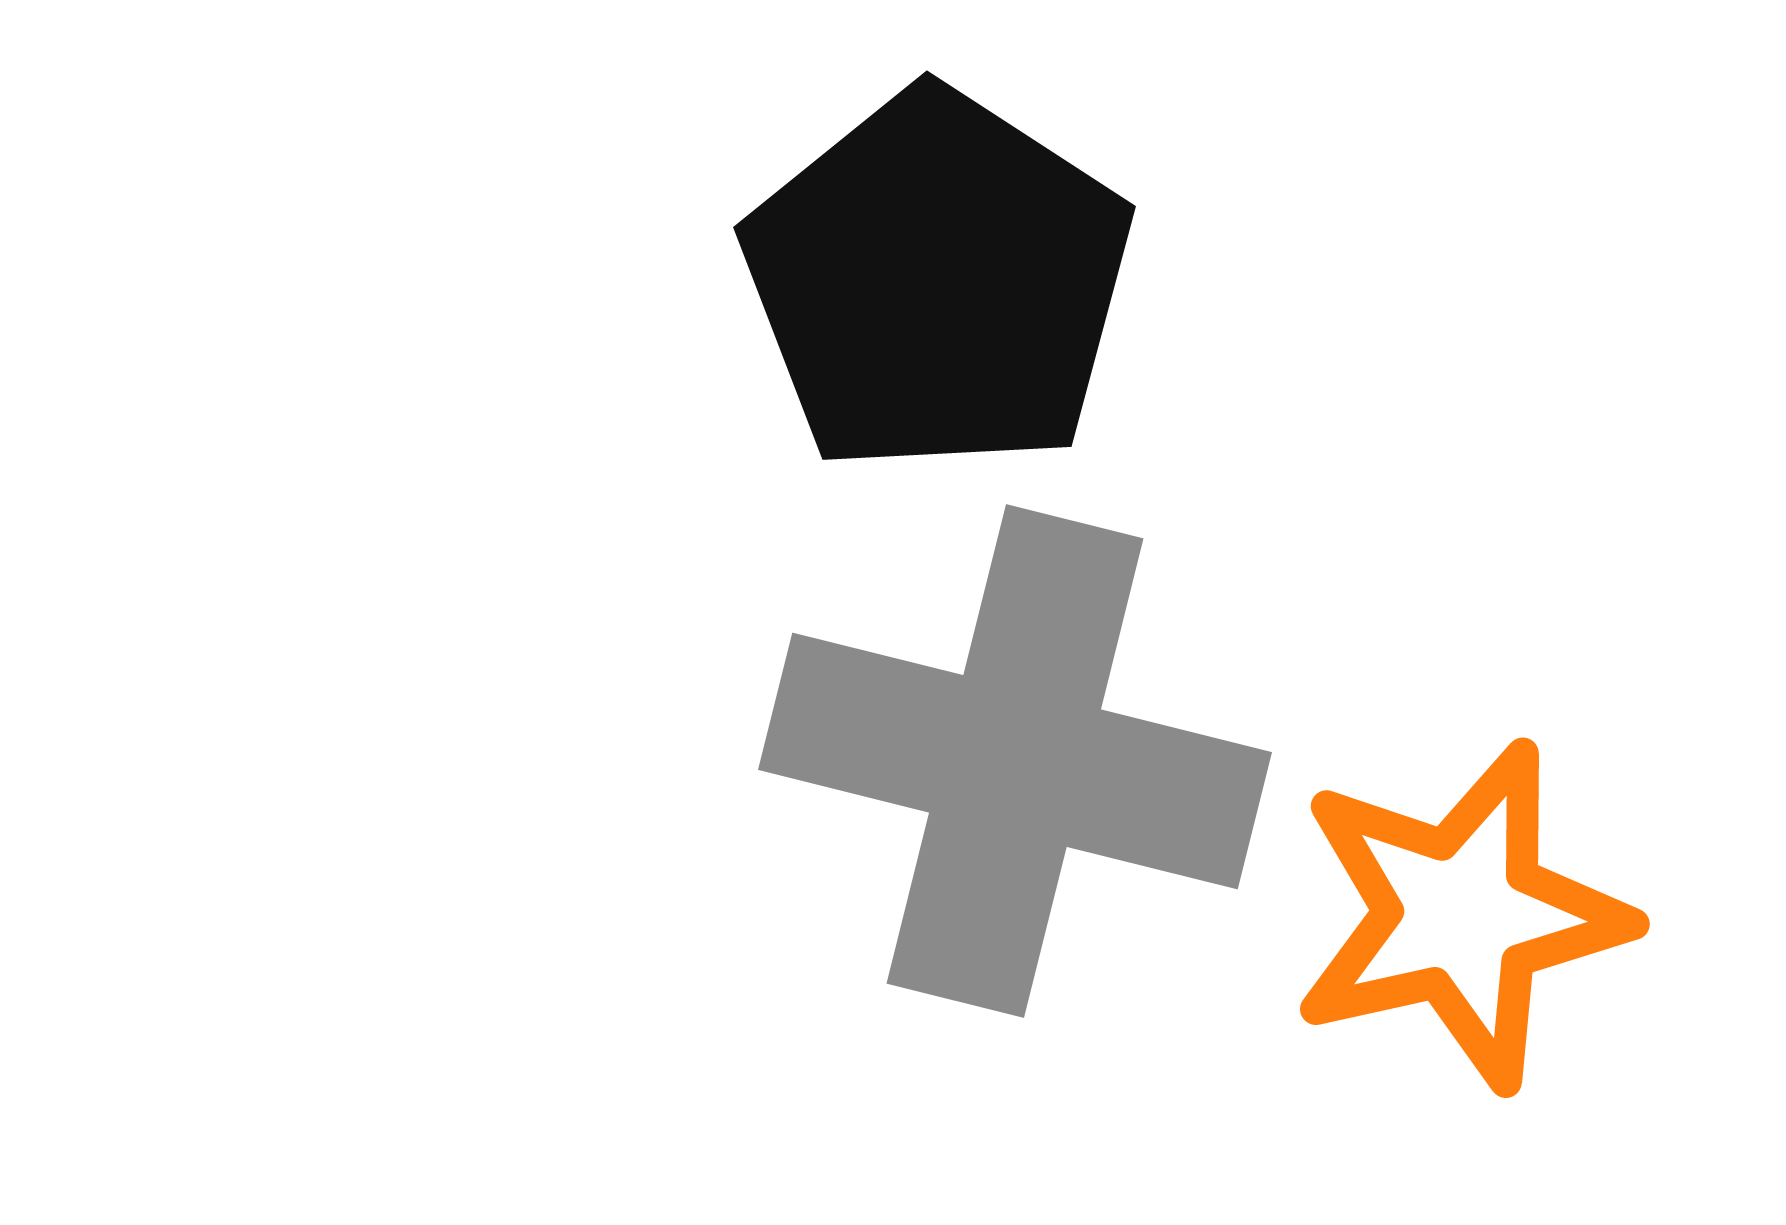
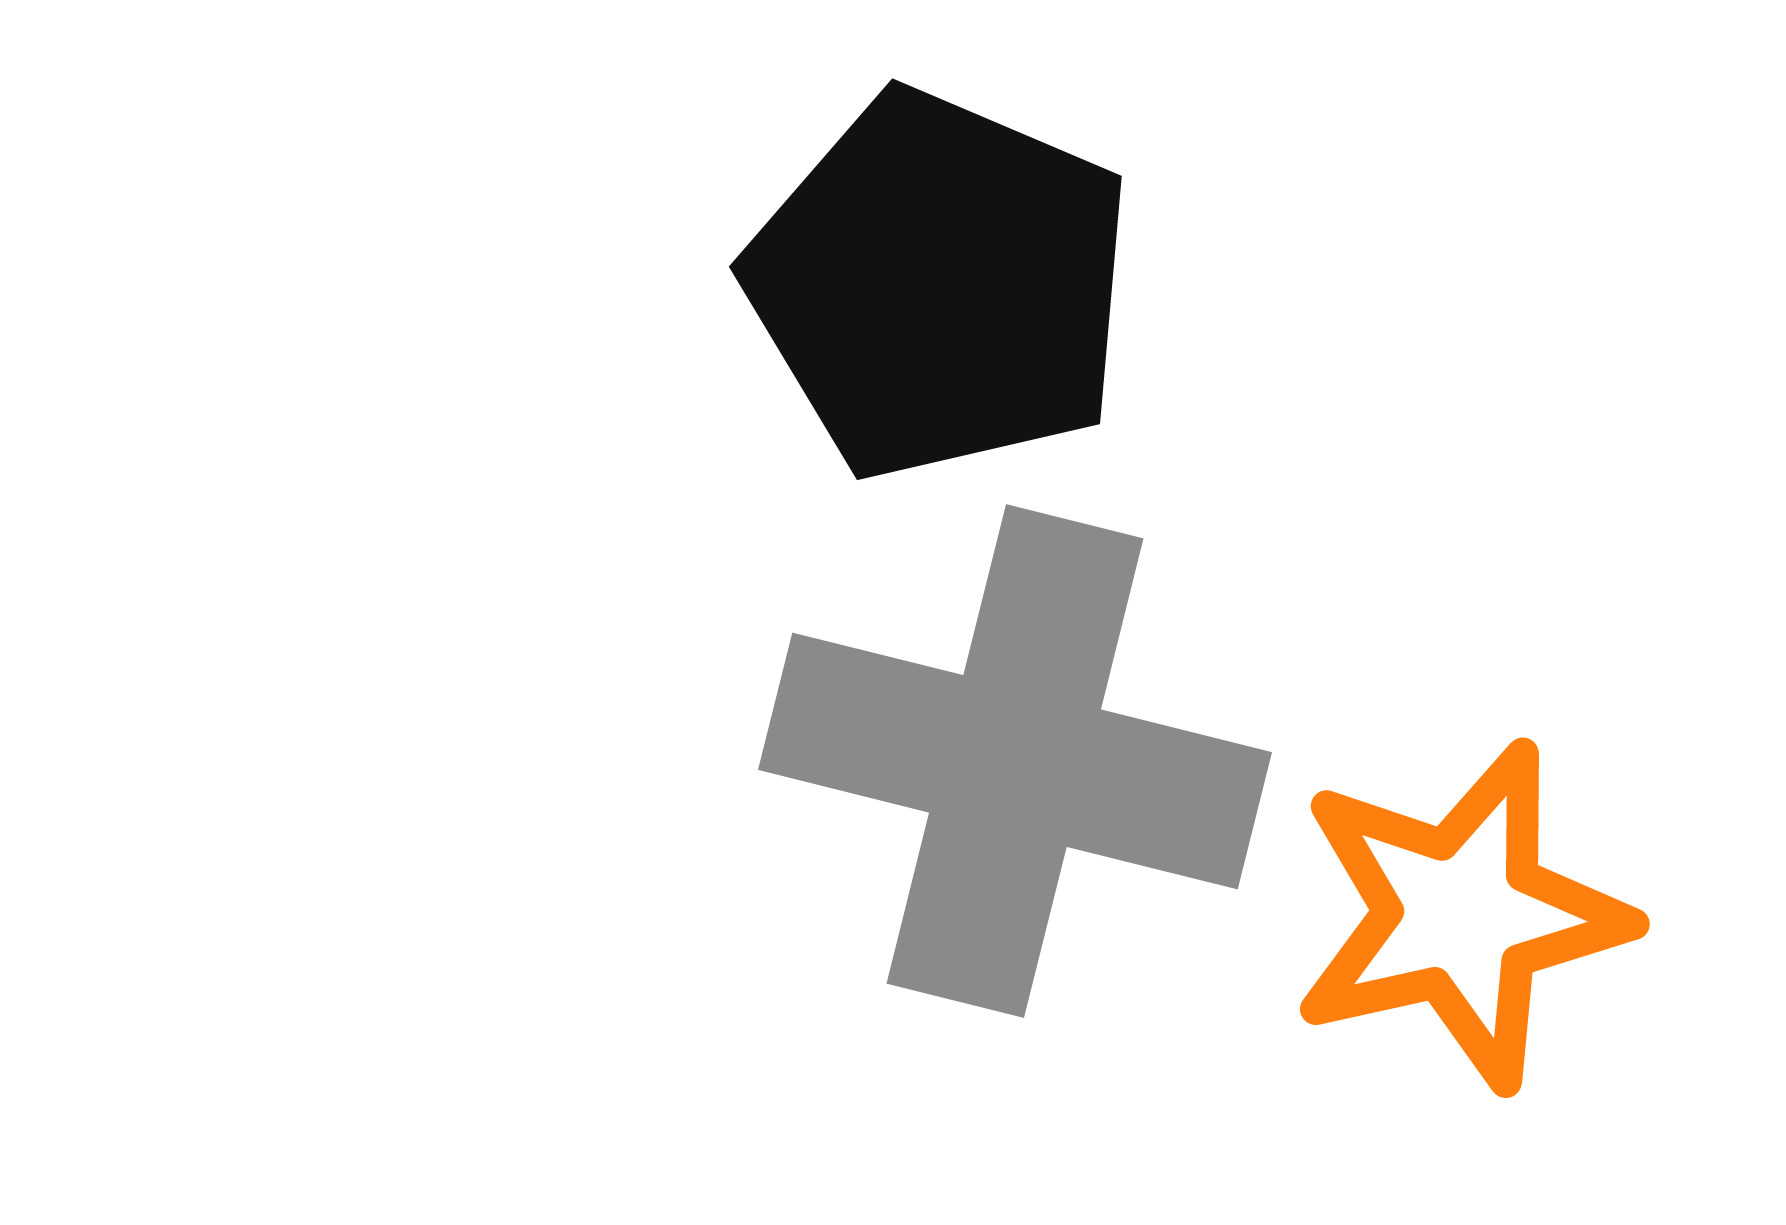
black pentagon: moved 2 px right, 3 px down; rotated 10 degrees counterclockwise
